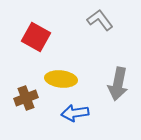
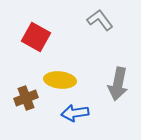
yellow ellipse: moved 1 px left, 1 px down
